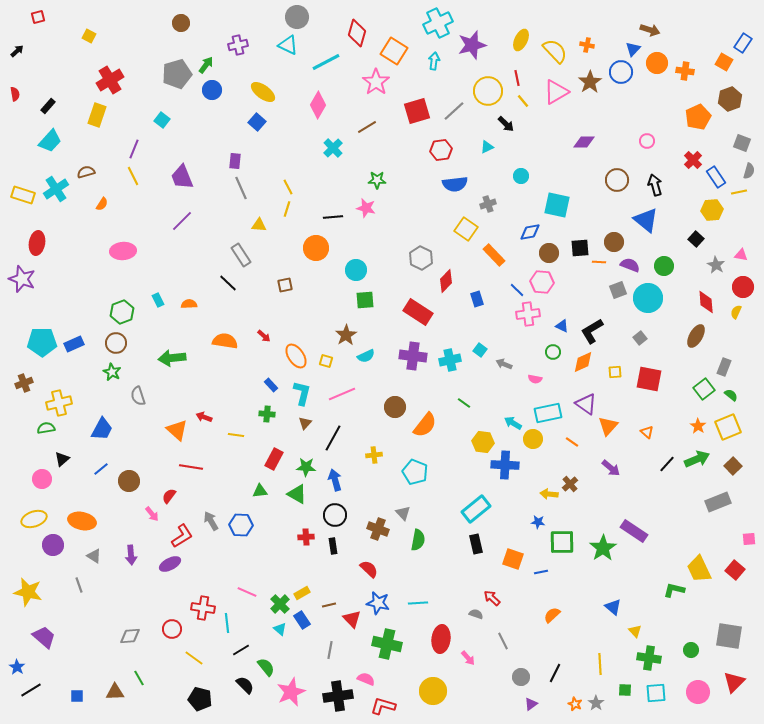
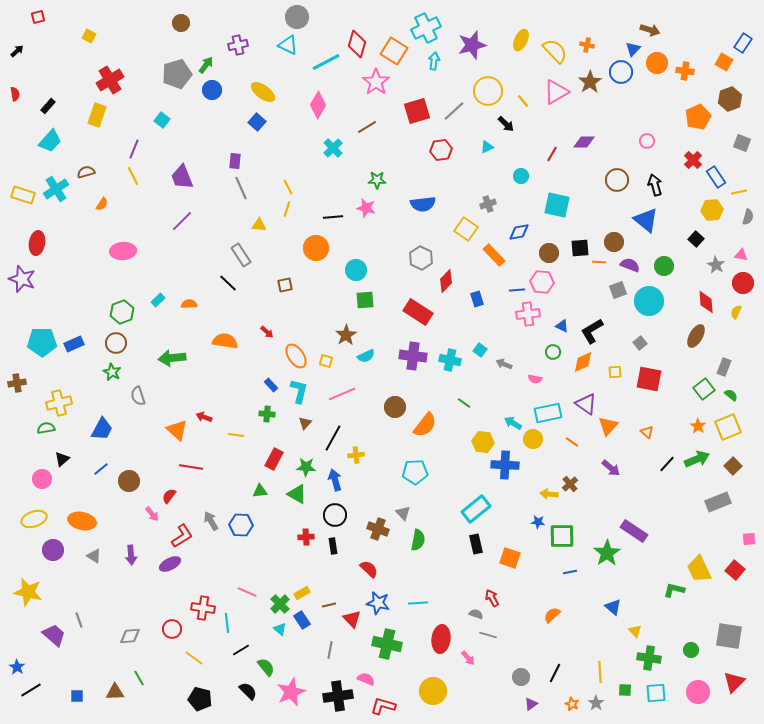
cyan cross at (438, 23): moved 12 px left, 5 px down
red diamond at (357, 33): moved 11 px down
red line at (517, 78): moved 35 px right, 76 px down; rotated 42 degrees clockwise
gray semicircle at (749, 171): moved 1 px left, 46 px down
blue semicircle at (455, 184): moved 32 px left, 20 px down
blue diamond at (530, 232): moved 11 px left
red circle at (743, 287): moved 4 px up
blue line at (517, 290): rotated 49 degrees counterclockwise
cyan circle at (648, 298): moved 1 px right, 3 px down
cyan rectangle at (158, 300): rotated 72 degrees clockwise
red arrow at (264, 336): moved 3 px right, 4 px up
gray square at (640, 338): moved 5 px down
cyan cross at (450, 360): rotated 25 degrees clockwise
brown cross at (24, 383): moved 7 px left; rotated 12 degrees clockwise
cyan L-shape at (302, 393): moved 3 px left, 2 px up
yellow cross at (374, 455): moved 18 px left
cyan pentagon at (415, 472): rotated 25 degrees counterclockwise
green square at (562, 542): moved 6 px up
purple circle at (53, 545): moved 5 px down
green star at (603, 548): moved 4 px right, 5 px down
orange square at (513, 559): moved 3 px left, 1 px up
blue line at (541, 572): moved 29 px right
gray line at (79, 585): moved 35 px down
red arrow at (492, 598): rotated 18 degrees clockwise
purple trapezoid at (44, 637): moved 10 px right, 2 px up
gray line at (503, 641): moved 15 px left, 6 px up; rotated 48 degrees counterclockwise
yellow line at (600, 664): moved 8 px down
black semicircle at (245, 685): moved 3 px right, 6 px down
orange star at (575, 704): moved 3 px left
